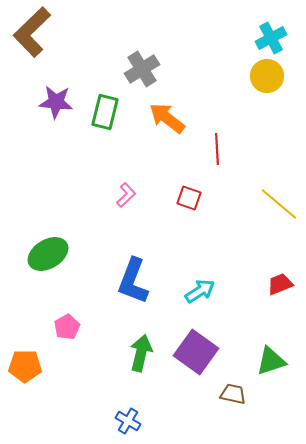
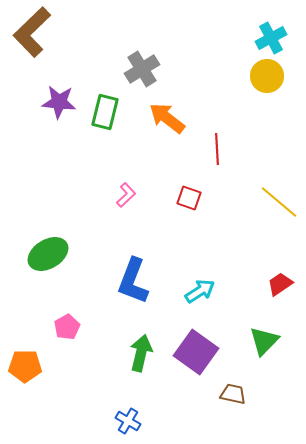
purple star: moved 3 px right
yellow line: moved 2 px up
red trapezoid: rotated 12 degrees counterclockwise
green triangle: moved 7 px left, 20 px up; rotated 28 degrees counterclockwise
